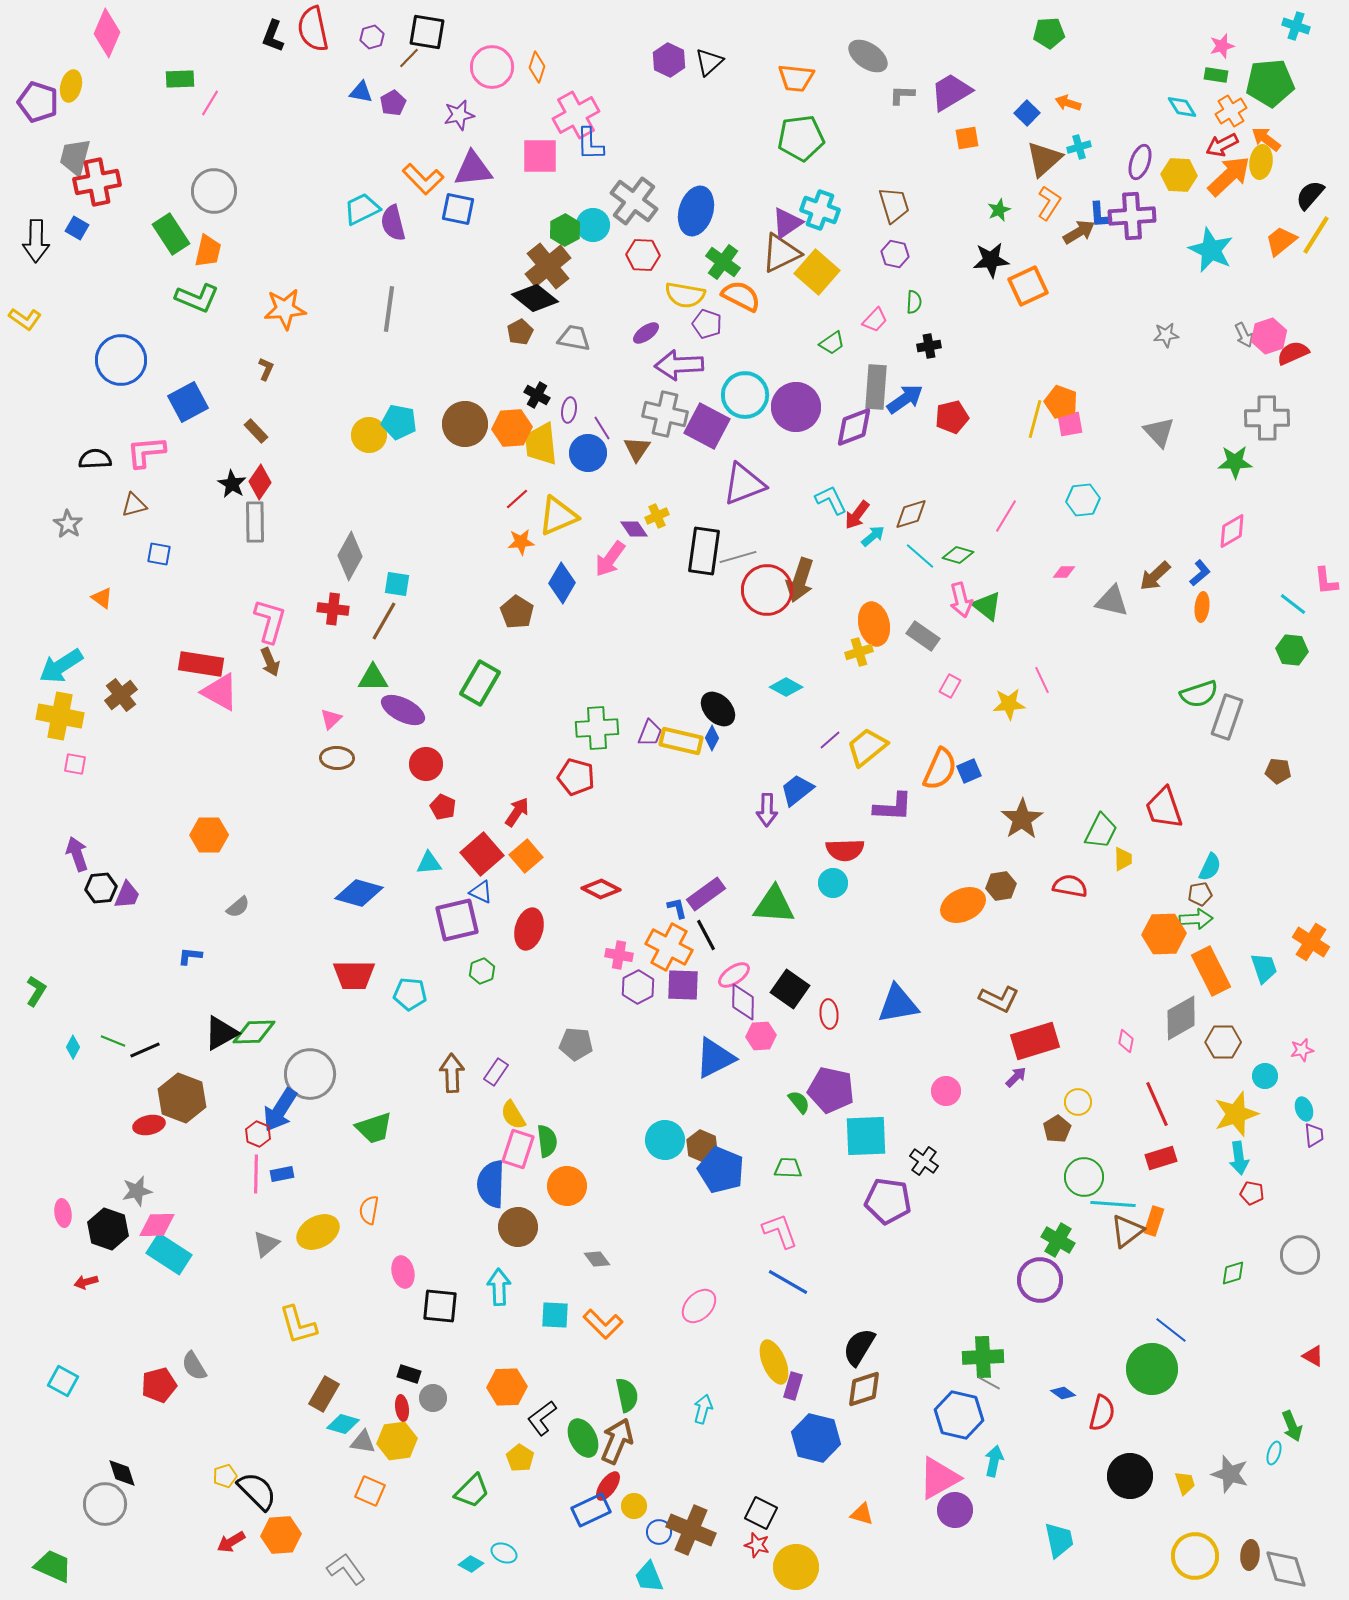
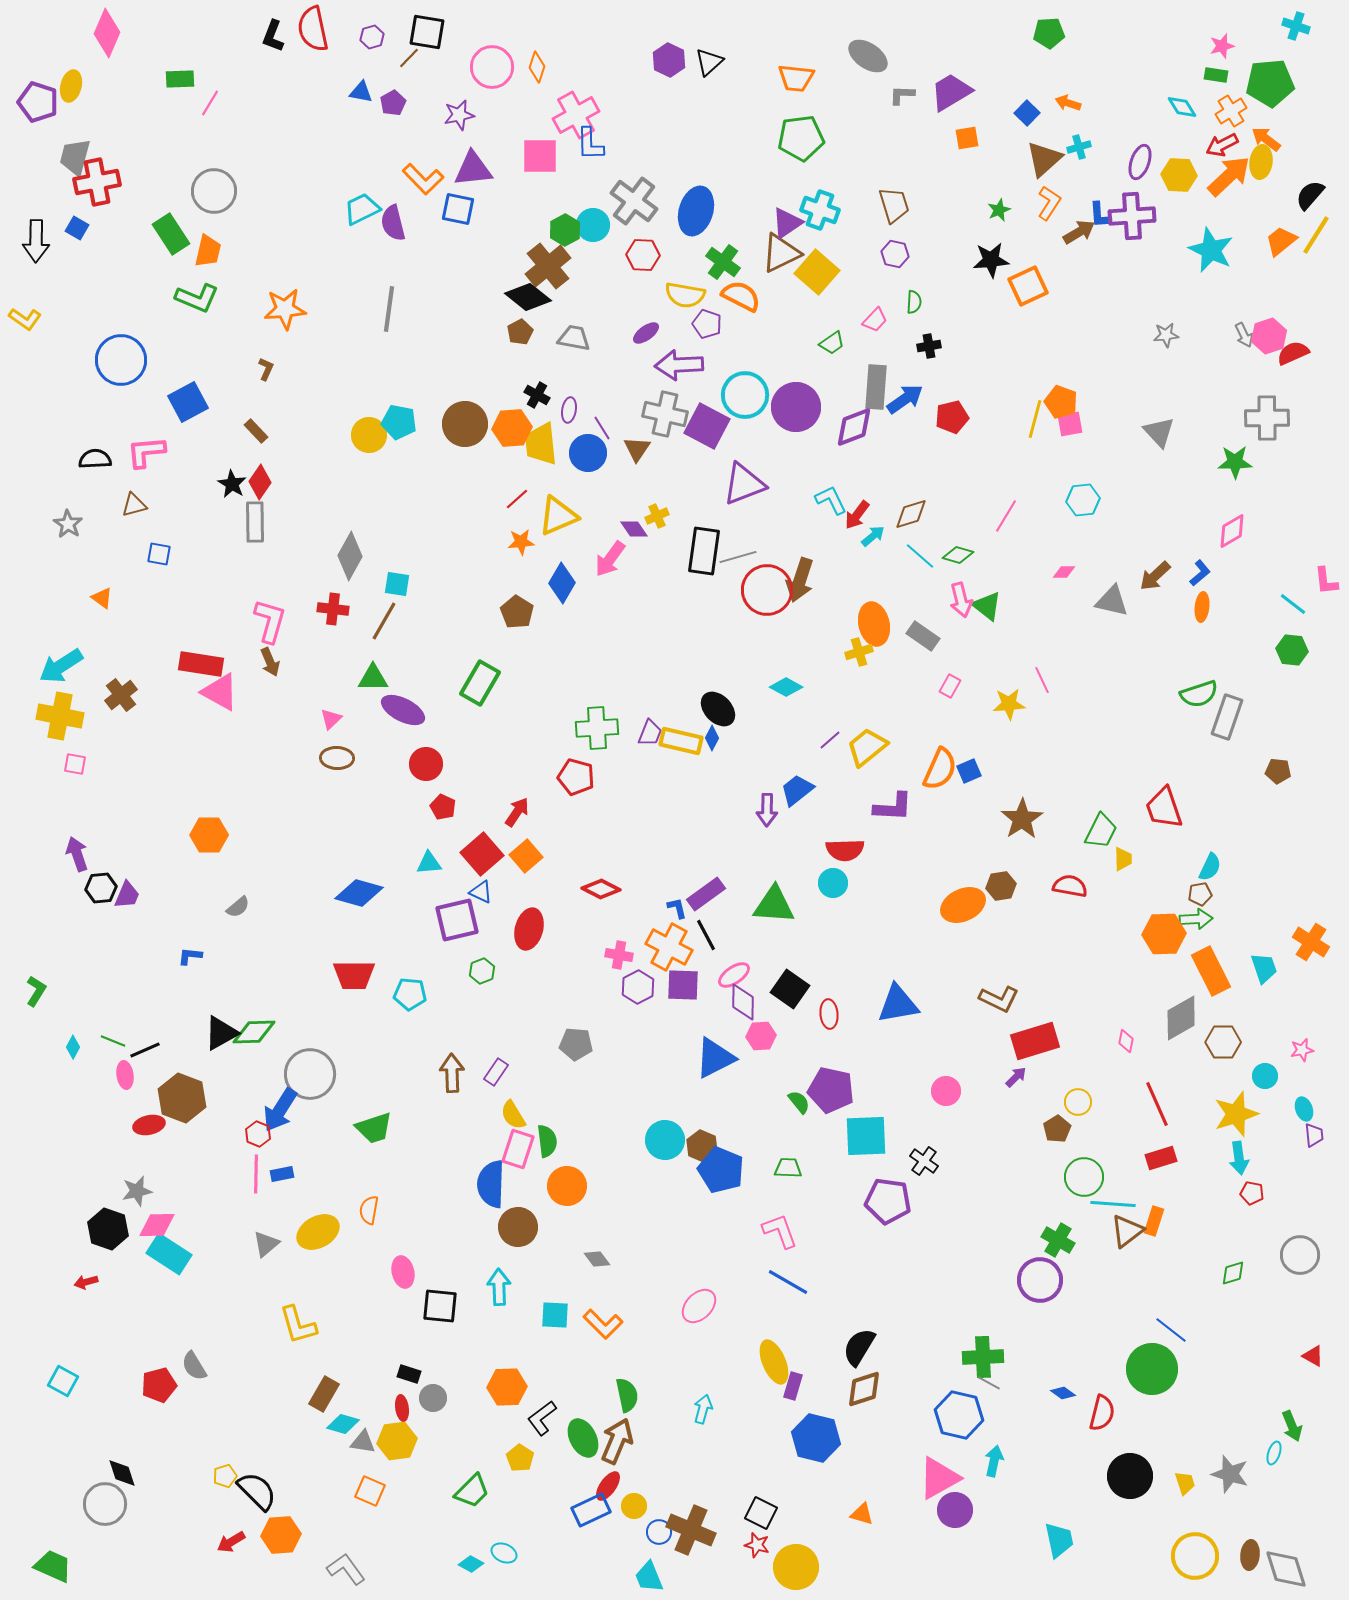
black diamond at (535, 298): moved 7 px left, 1 px up
pink ellipse at (63, 1213): moved 62 px right, 138 px up
